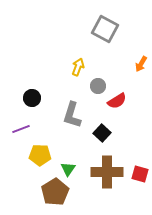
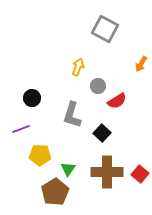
red square: rotated 24 degrees clockwise
